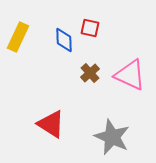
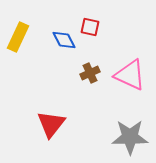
red square: moved 1 px up
blue diamond: rotated 25 degrees counterclockwise
brown cross: rotated 18 degrees clockwise
red triangle: rotated 36 degrees clockwise
gray star: moved 18 px right; rotated 24 degrees counterclockwise
